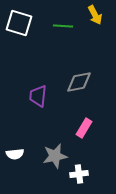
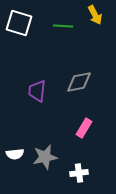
purple trapezoid: moved 1 px left, 5 px up
gray star: moved 10 px left, 1 px down
white cross: moved 1 px up
